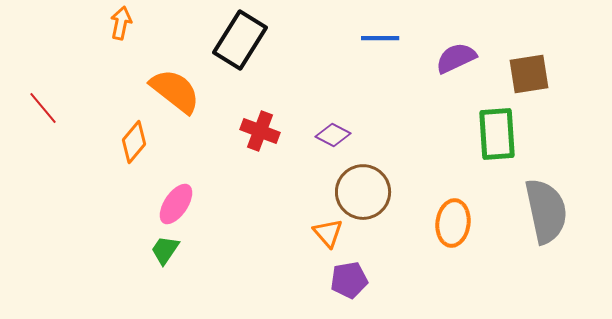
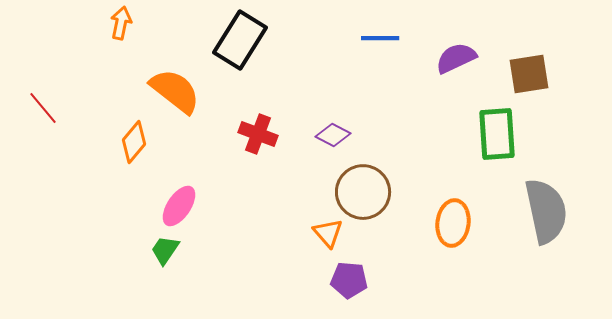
red cross: moved 2 px left, 3 px down
pink ellipse: moved 3 px right, 2 px down
purple pentagon: rotated 15 degrees clockwise
